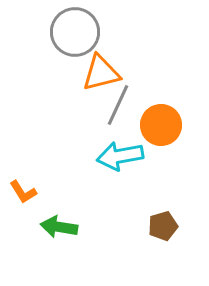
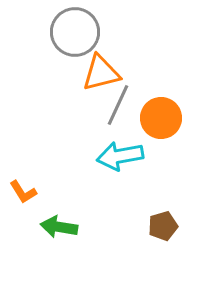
orange circle: moved 7 px up
